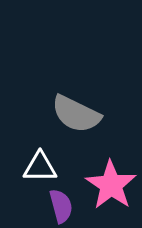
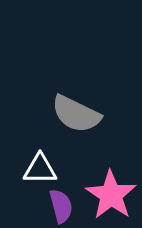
white triangle: moved 2 px down
pink star: moved 10 px down
